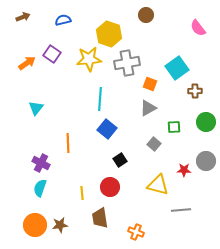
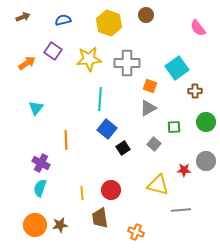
yellow hexagon: moved 11 px up
purple square: moved 1 px right, 3 px up
gray cross: rotated 10 degrees clockwise
orange square: moved 2 px down
orange line: moved 2 px left, 3 px up
black square: moved 3 px right, 12 px up
red circle: moved 1 px right, 3 px down
